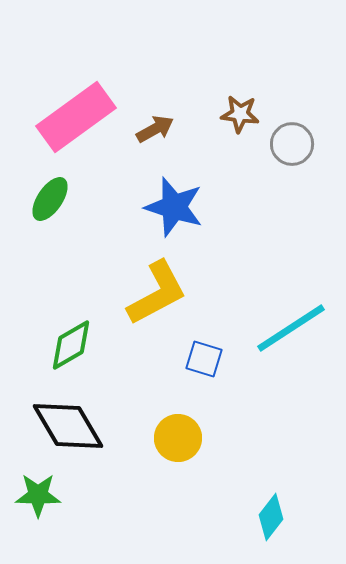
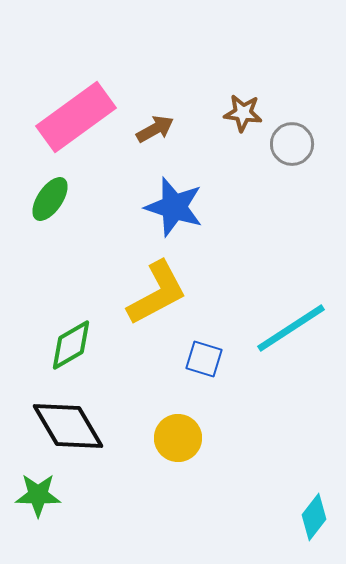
brown star: moved 3 px right, 1 px up
cyan diamond: moved 43 px right
